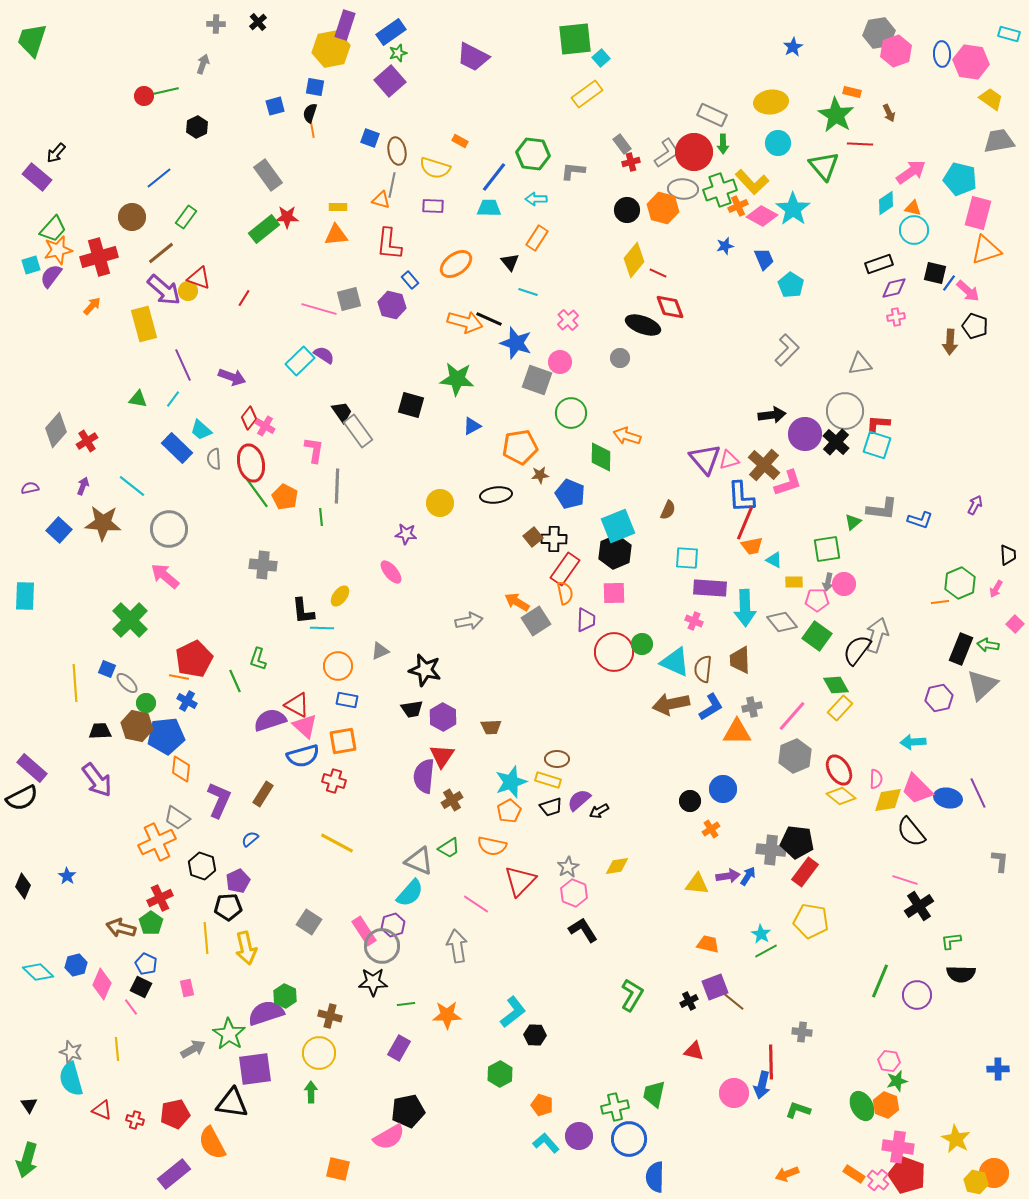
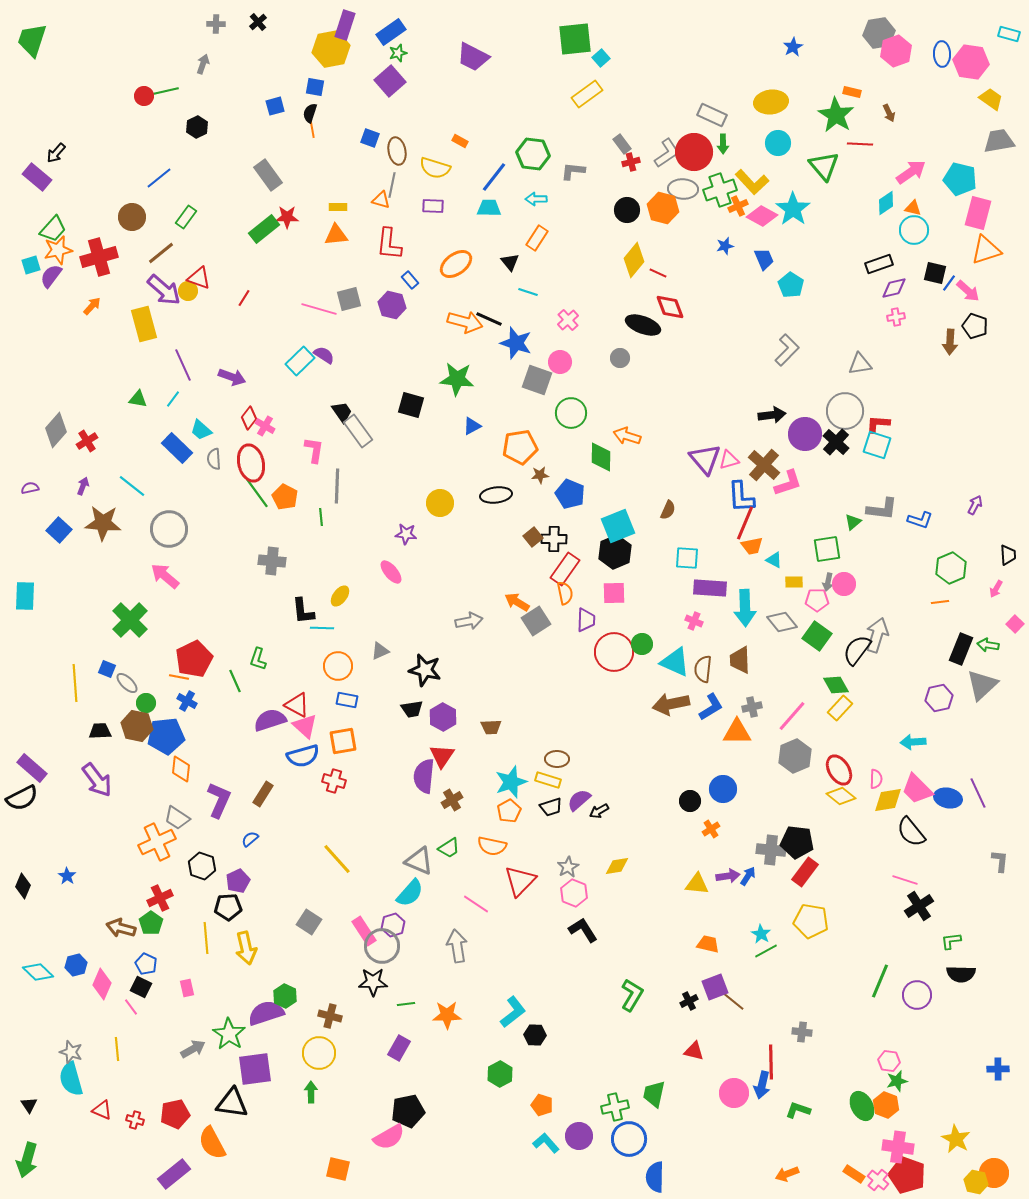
gray cross at (263, 565): moved 9 px right, 4 px up
green hexagon at (960, 583): moved 9 px left, 15 px up
yellow line at (337, 843): moved 16 px down; rotated 20 degrees clockwise
